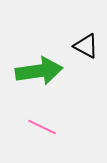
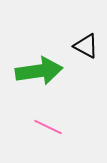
pink line: moved 6 px right
